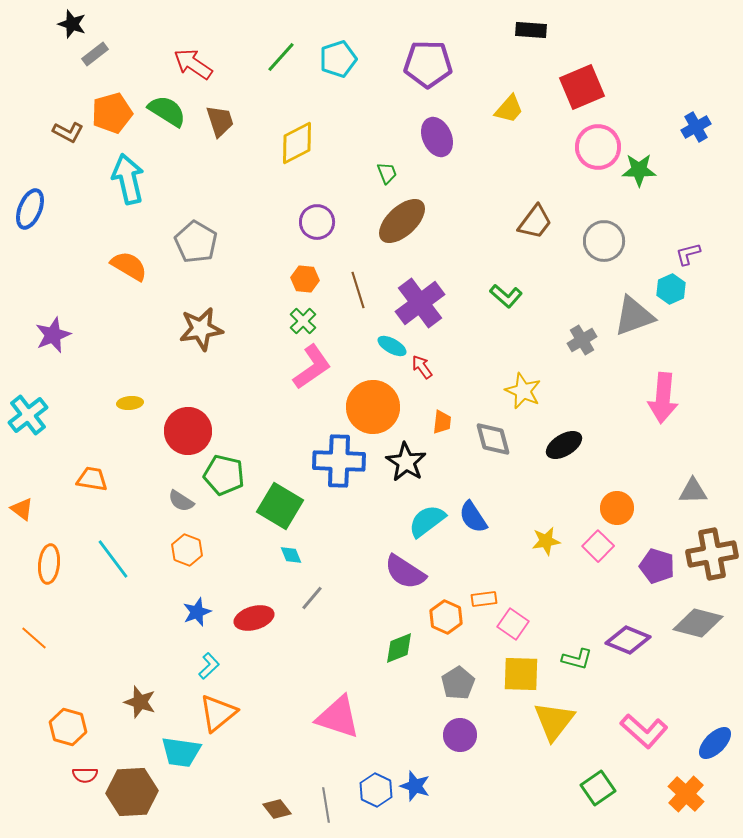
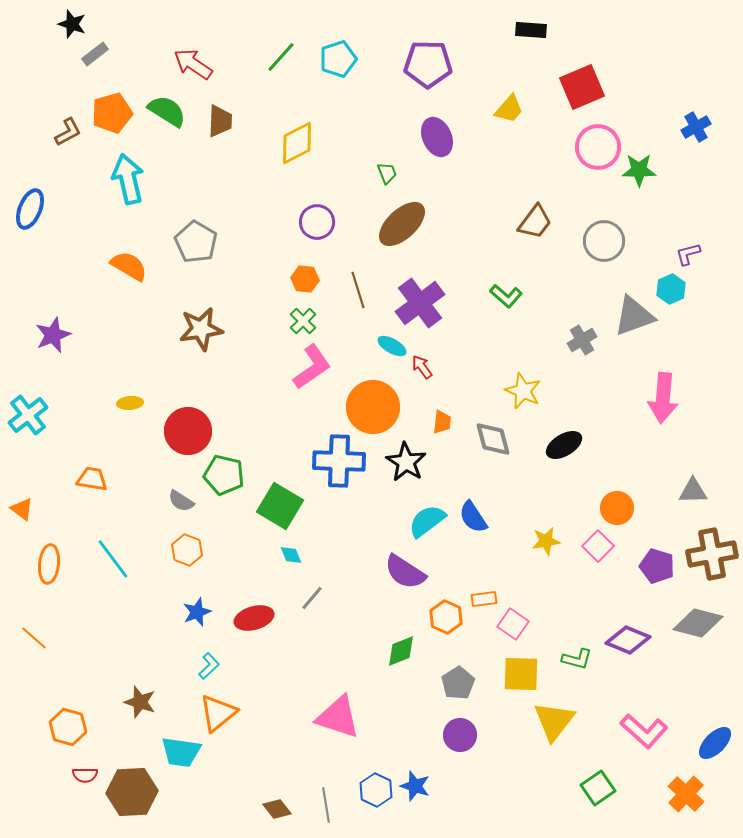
brown trapezoid at (220, 121): rotated 20 degrees clockwise
brown L-shape at (68, 132): rotated 56 degrees counterclockwise
brown ellipse at (402, 221): moved 3 px down
green diamond at (399, 648): moved 2 px right, 3 px down
